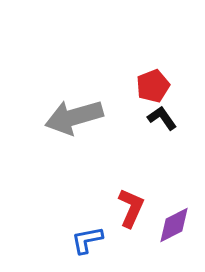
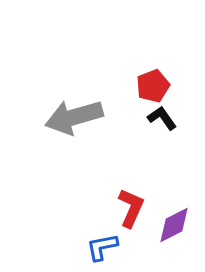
blue L-shape: moved 15 px right, 7 px down
